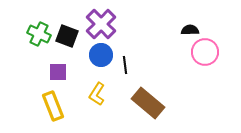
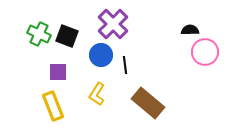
purple cross: moved 12 px right
